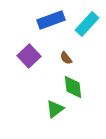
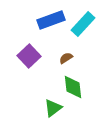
cyan rectangle: moved 4 px left
brown semicircle: rotated 96 degrees clockwise
green triangle: moved 2 px left, 1 px up
